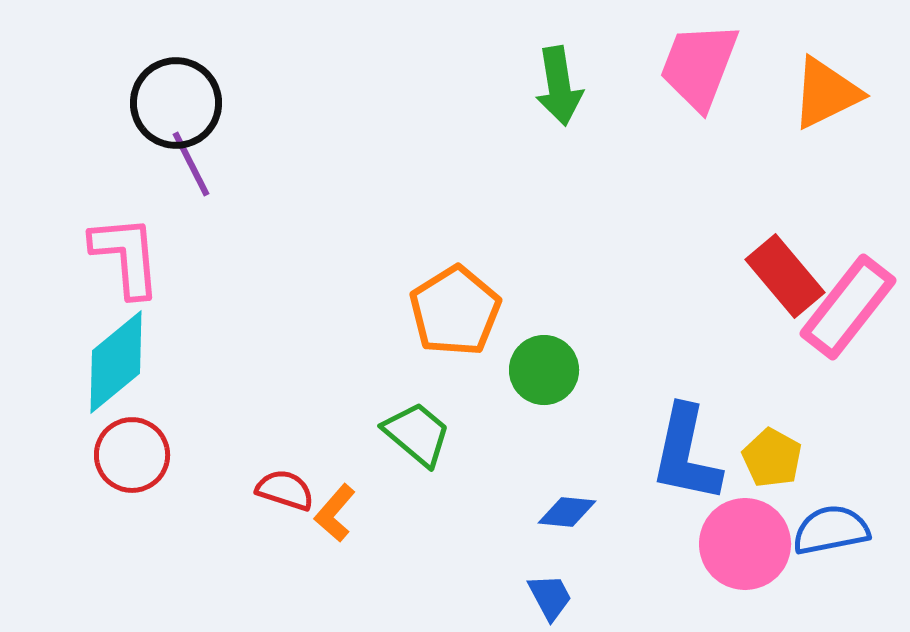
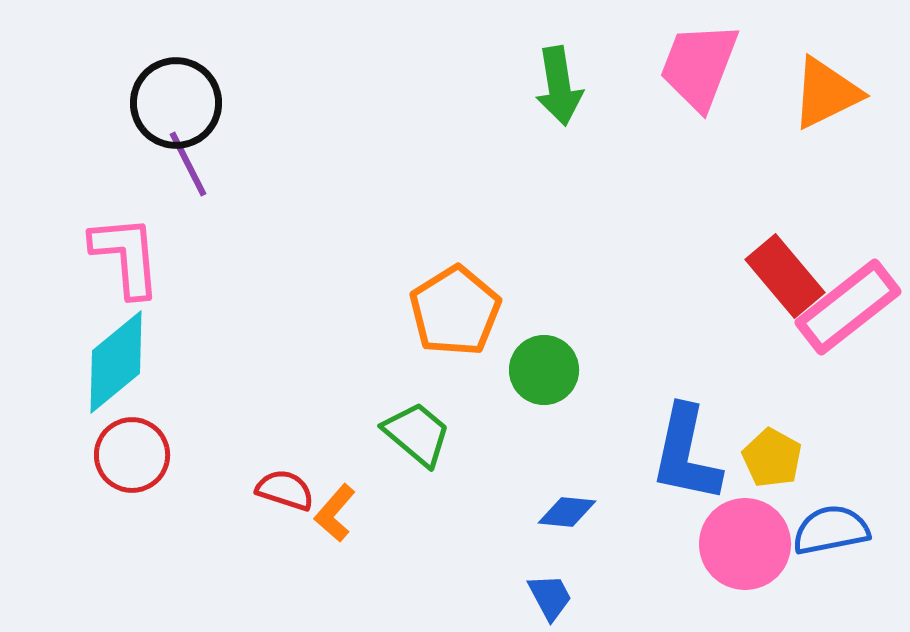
purple line: moved 3 px left
pink rectangle: rotated 14 degrees clockwise
